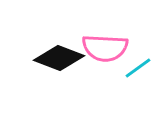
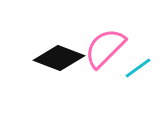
pink semicircle: rotated 132 degrees clockwise
